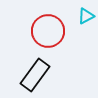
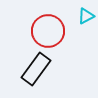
black rectangle: moved 1 px right, 6 px up
